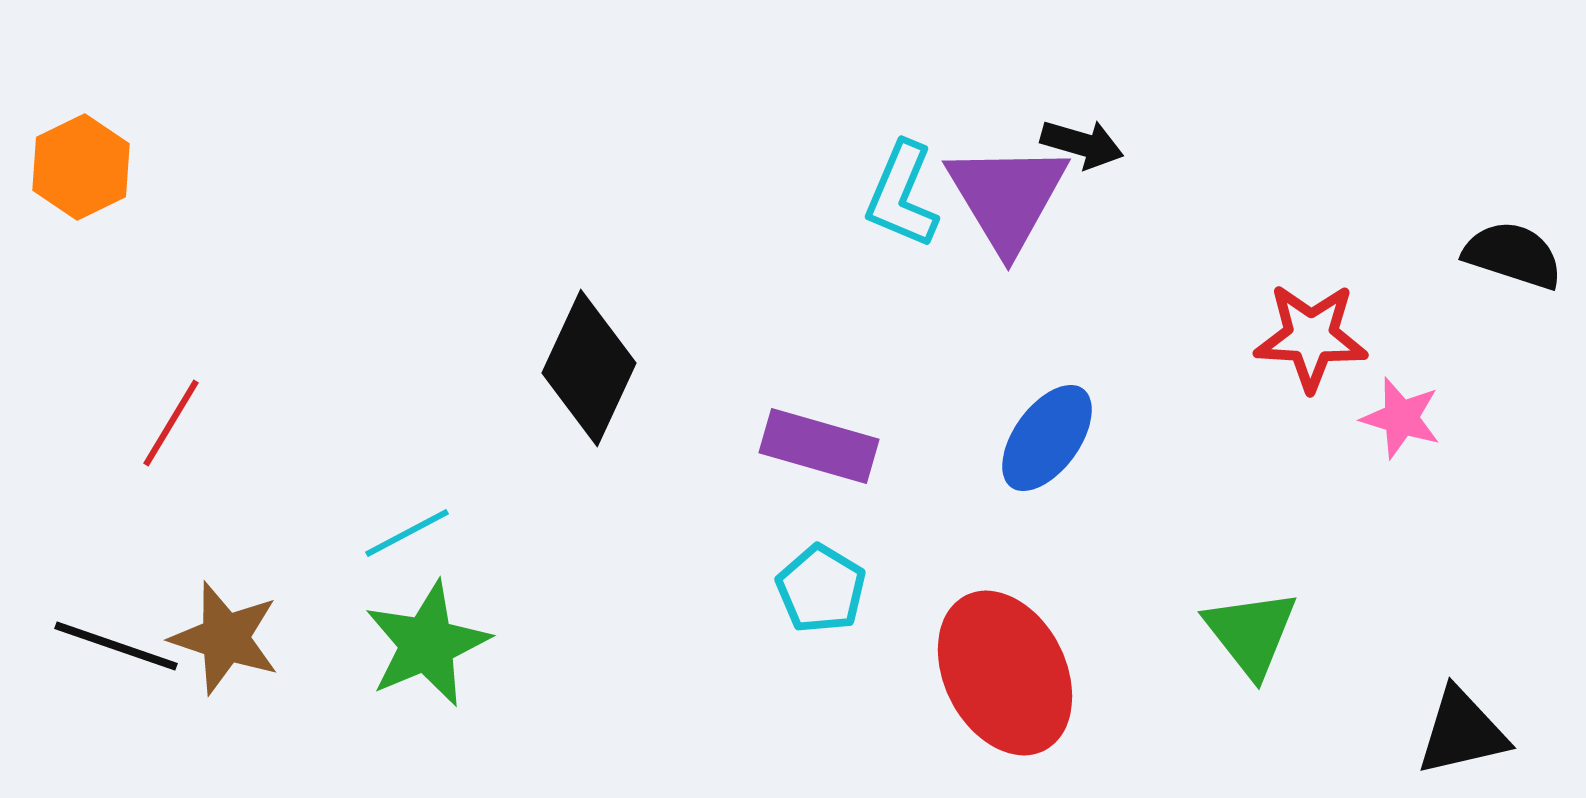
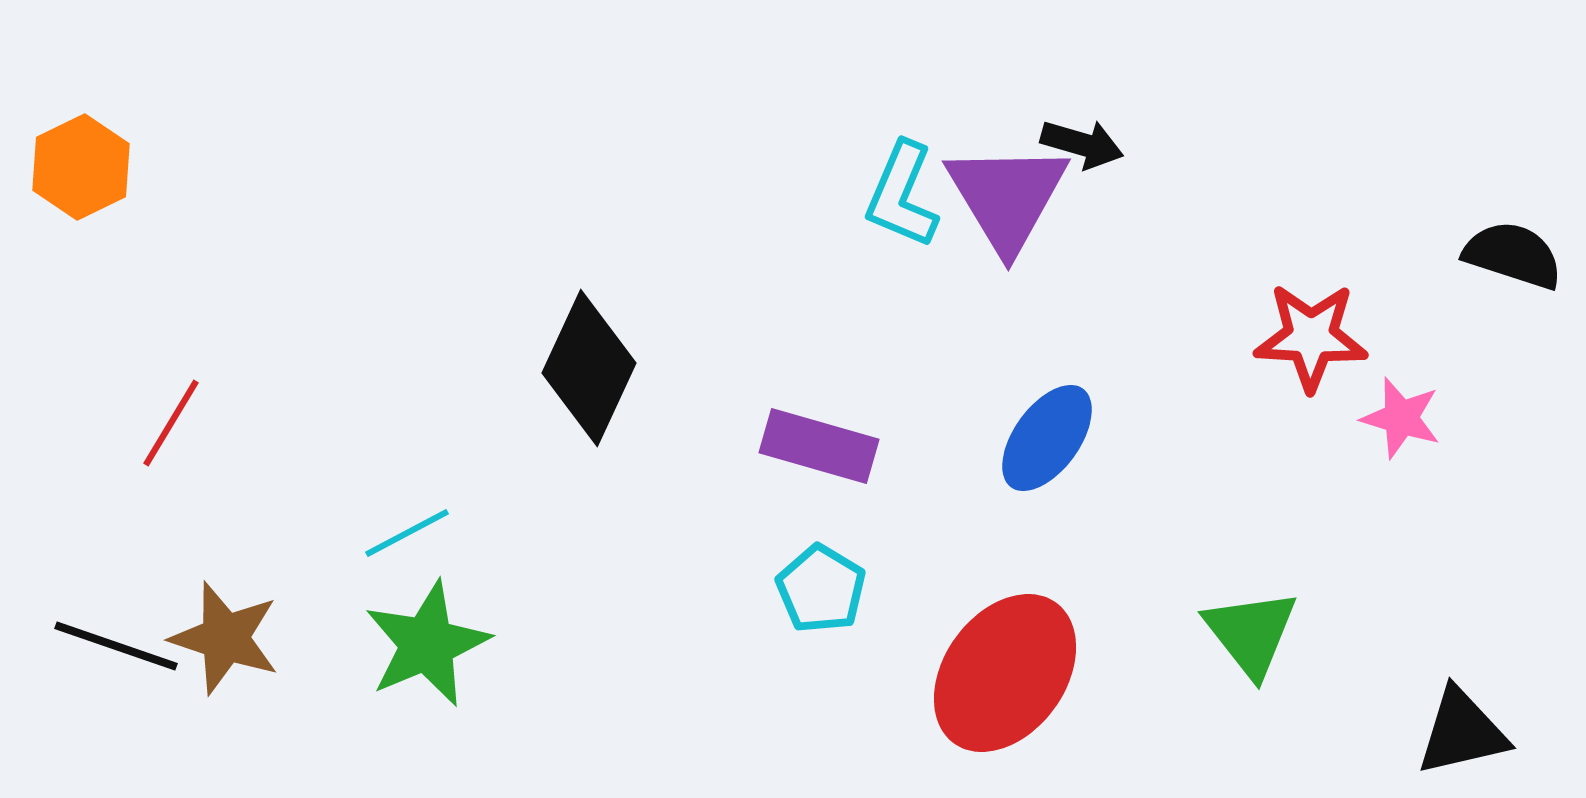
red ellipse: rotated 63 degrees clockwise
